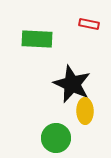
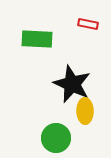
red rectangle: moved 1 px left
